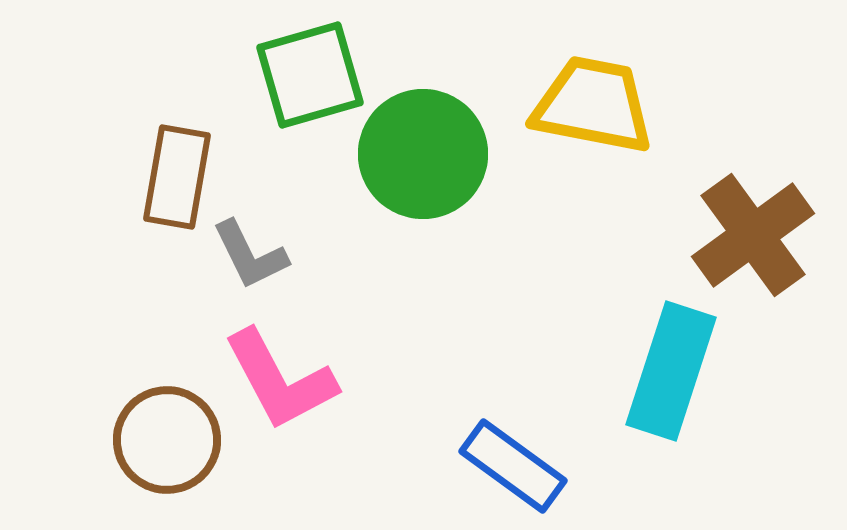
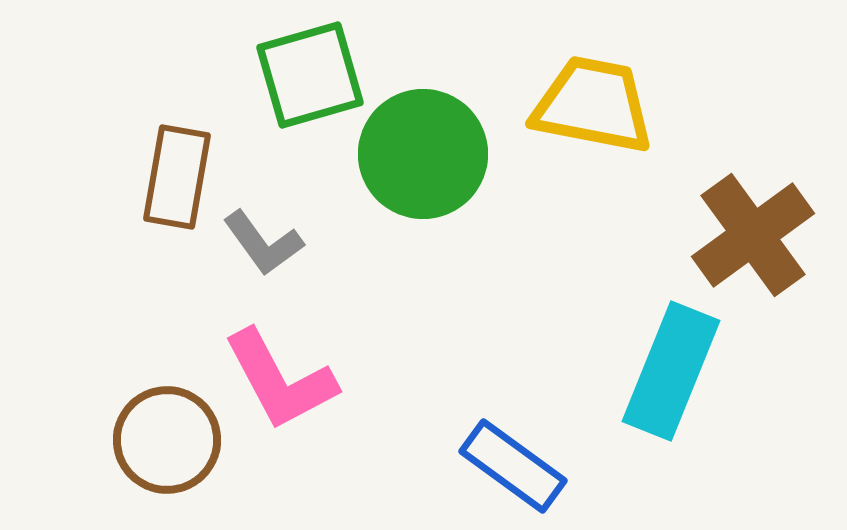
gray L-shape: moved 13 px right, 12 px up; rotated 10 degrees counterclockwise
cyan rectangle: rotated 4 degrees clockwise
